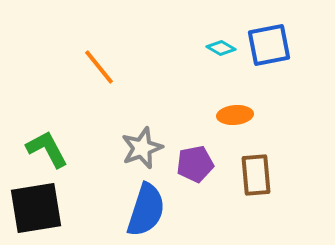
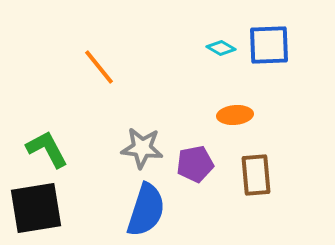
blue square: rotated 9 degrees clockwise
gray star: rotated 27 degrees clockwise
